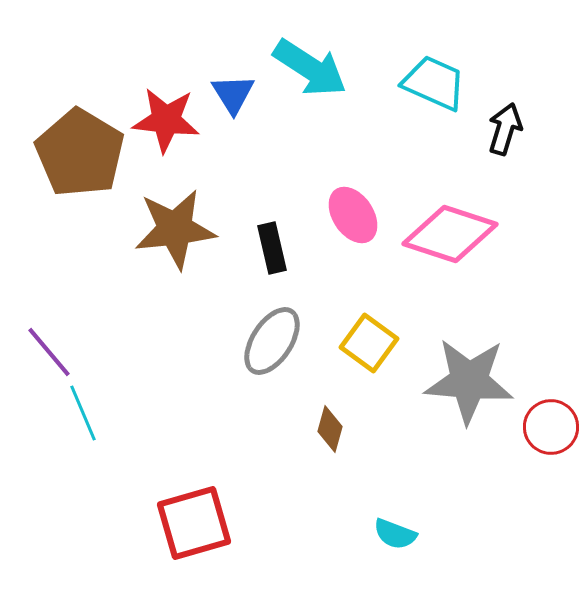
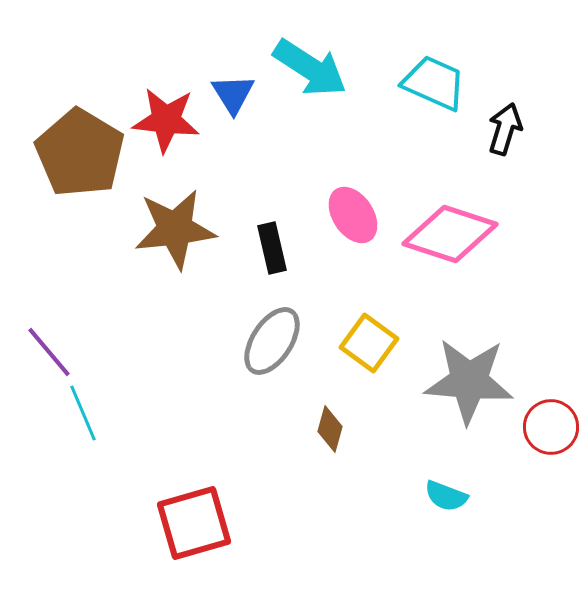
cyan semicircle: moved 51 px right, 38 px up
